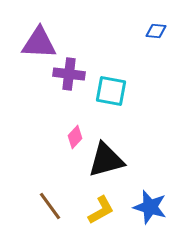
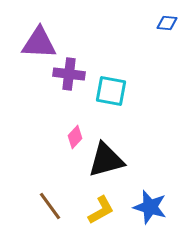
blue diamond: moved 11 px right, 8 px up
